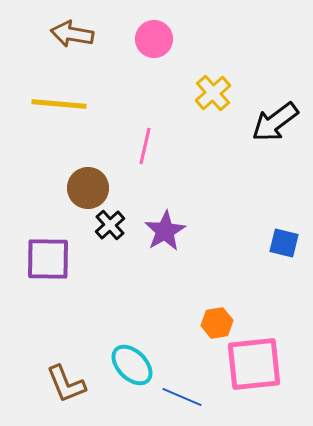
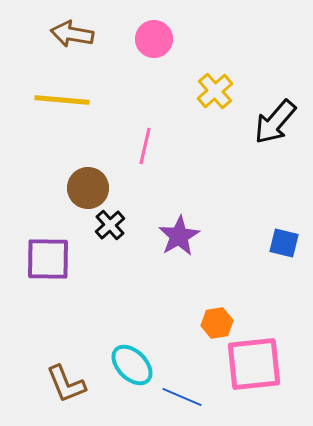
yellow cross: moved 2 px right, 2 px up
yellow line: moved 3 px right, 4 px up
black arrow: rotated 12 degrees counterclockwise
purple star: moved 14 px right, 5 px down
